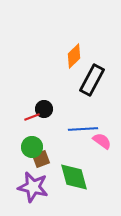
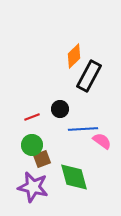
black rectangle: moved 3 px left, 4 px up
black circle: moved 16 px right
green circle: moved 2 px up
brown square: moved 1 px right
